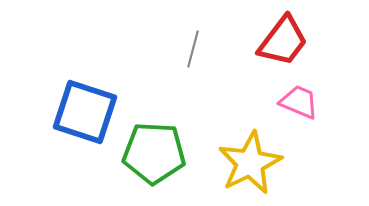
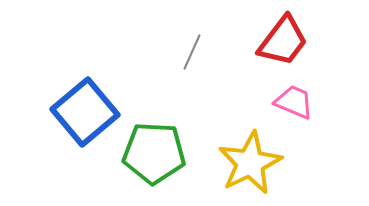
gray line: moved 1 px left, 3 px down; rotated 9 degrees clockwise
pink trapezoid: moved 5 px left
blue square: rotated 32 degrees clockwise
